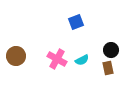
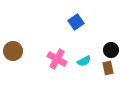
blue square: rotated 14 degrees counterclockwise
brown circle: moved 3 px left, 5 px up
cyan semicircle: moved 2 px right, 1 px down
